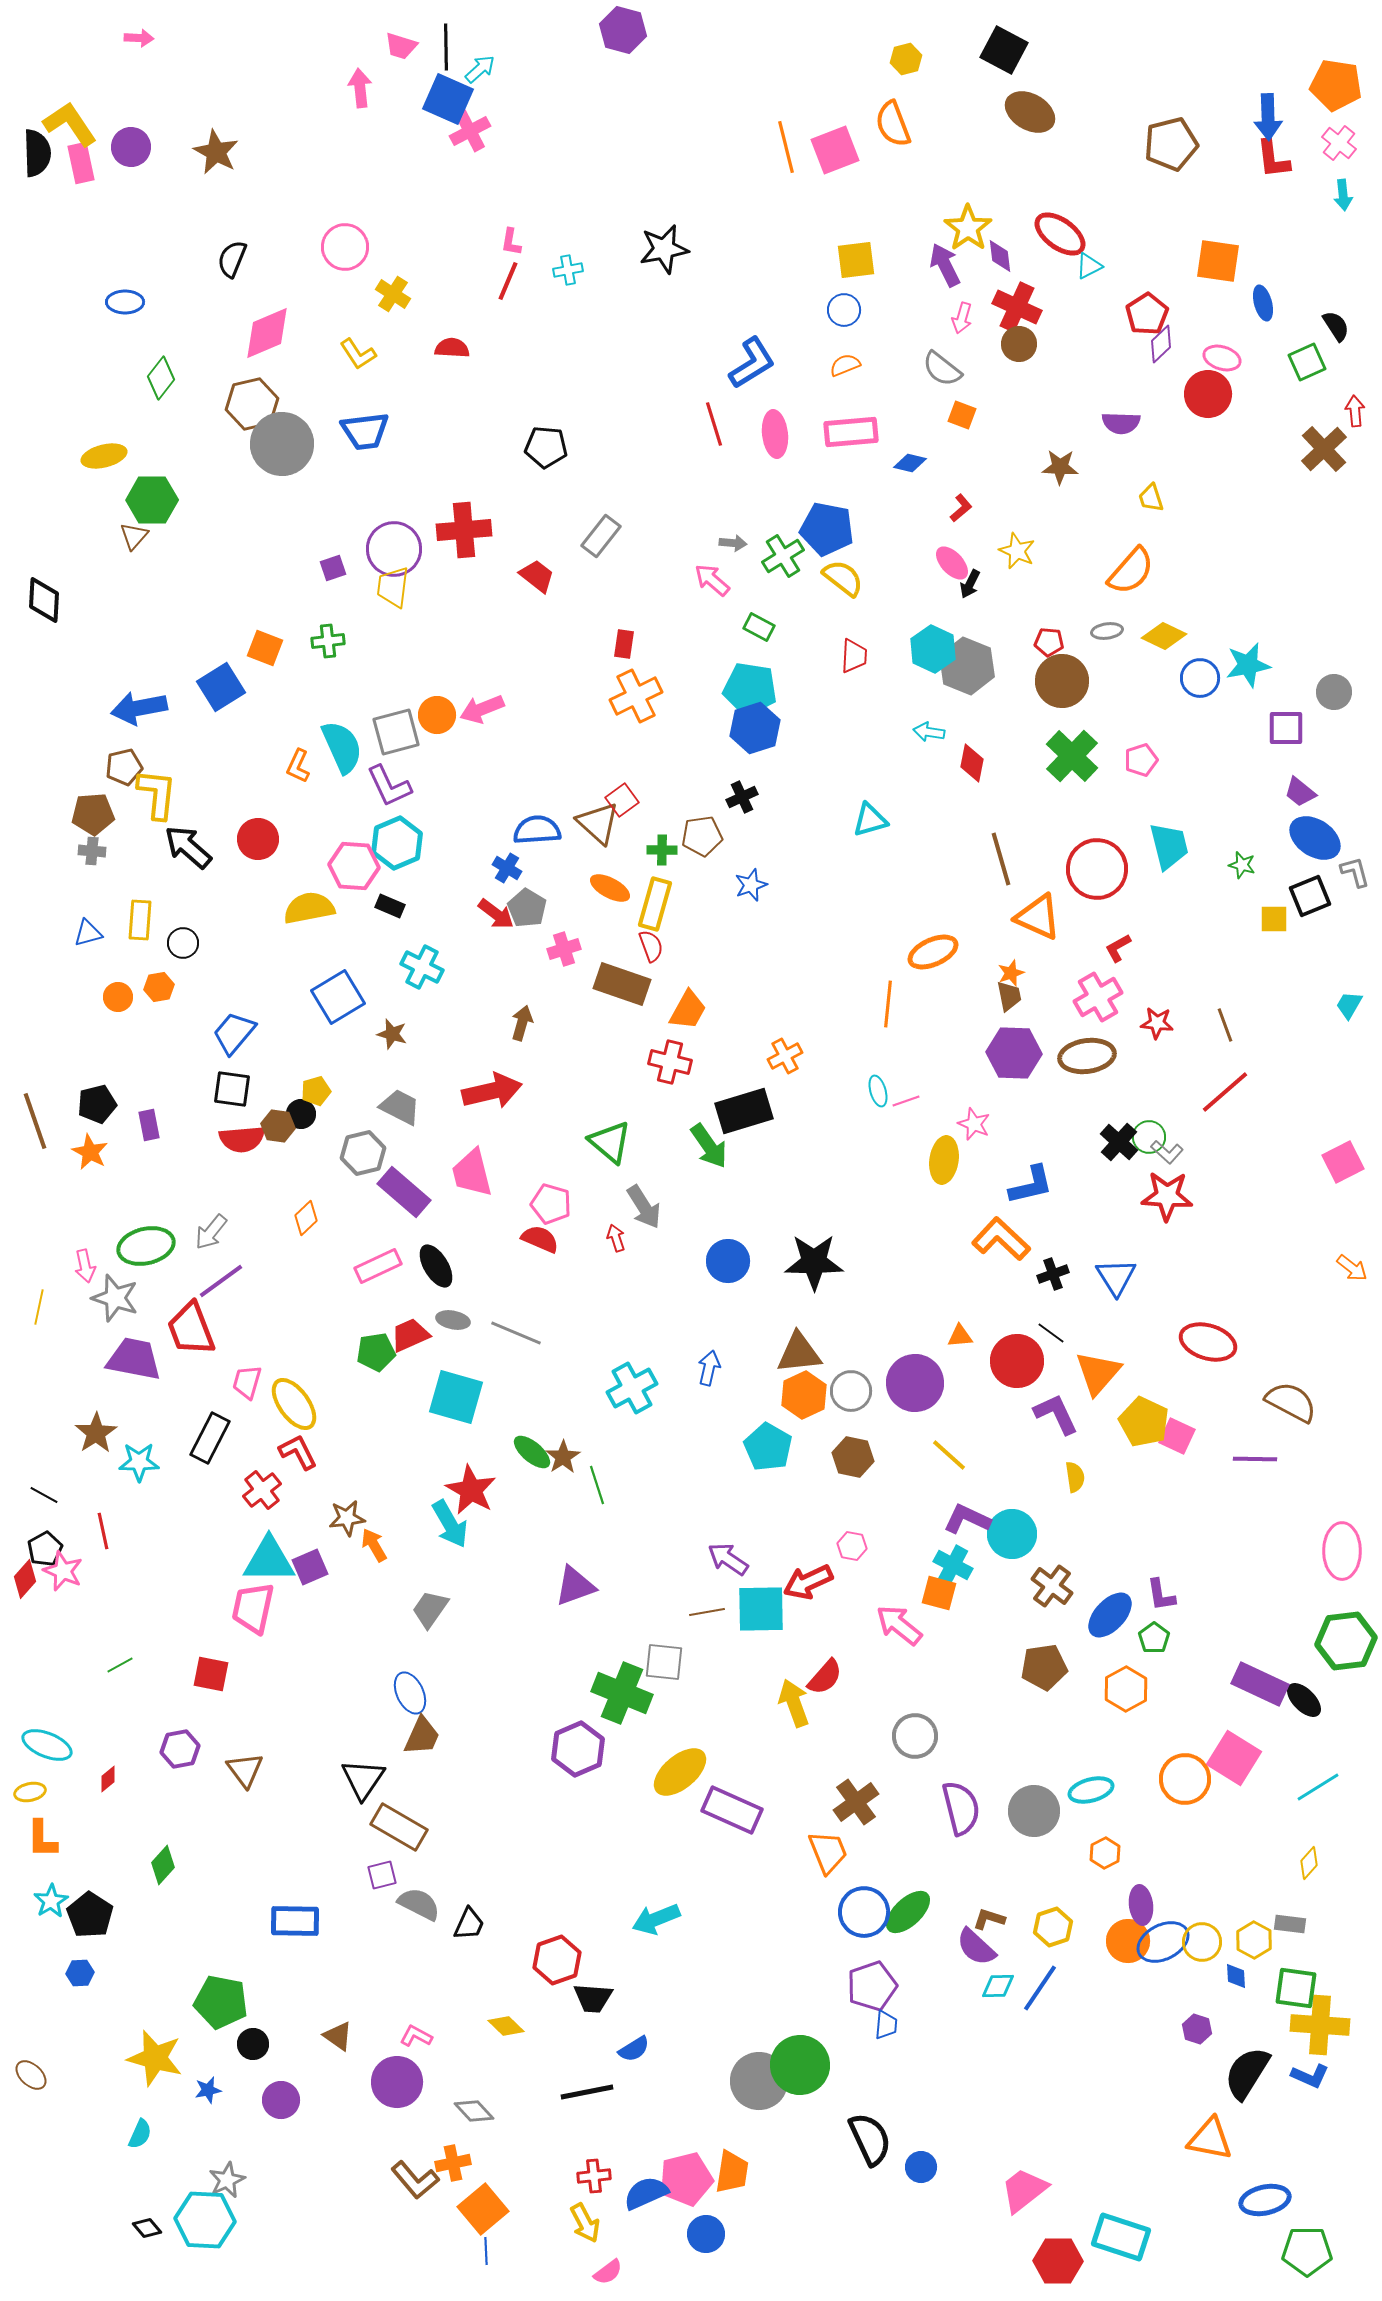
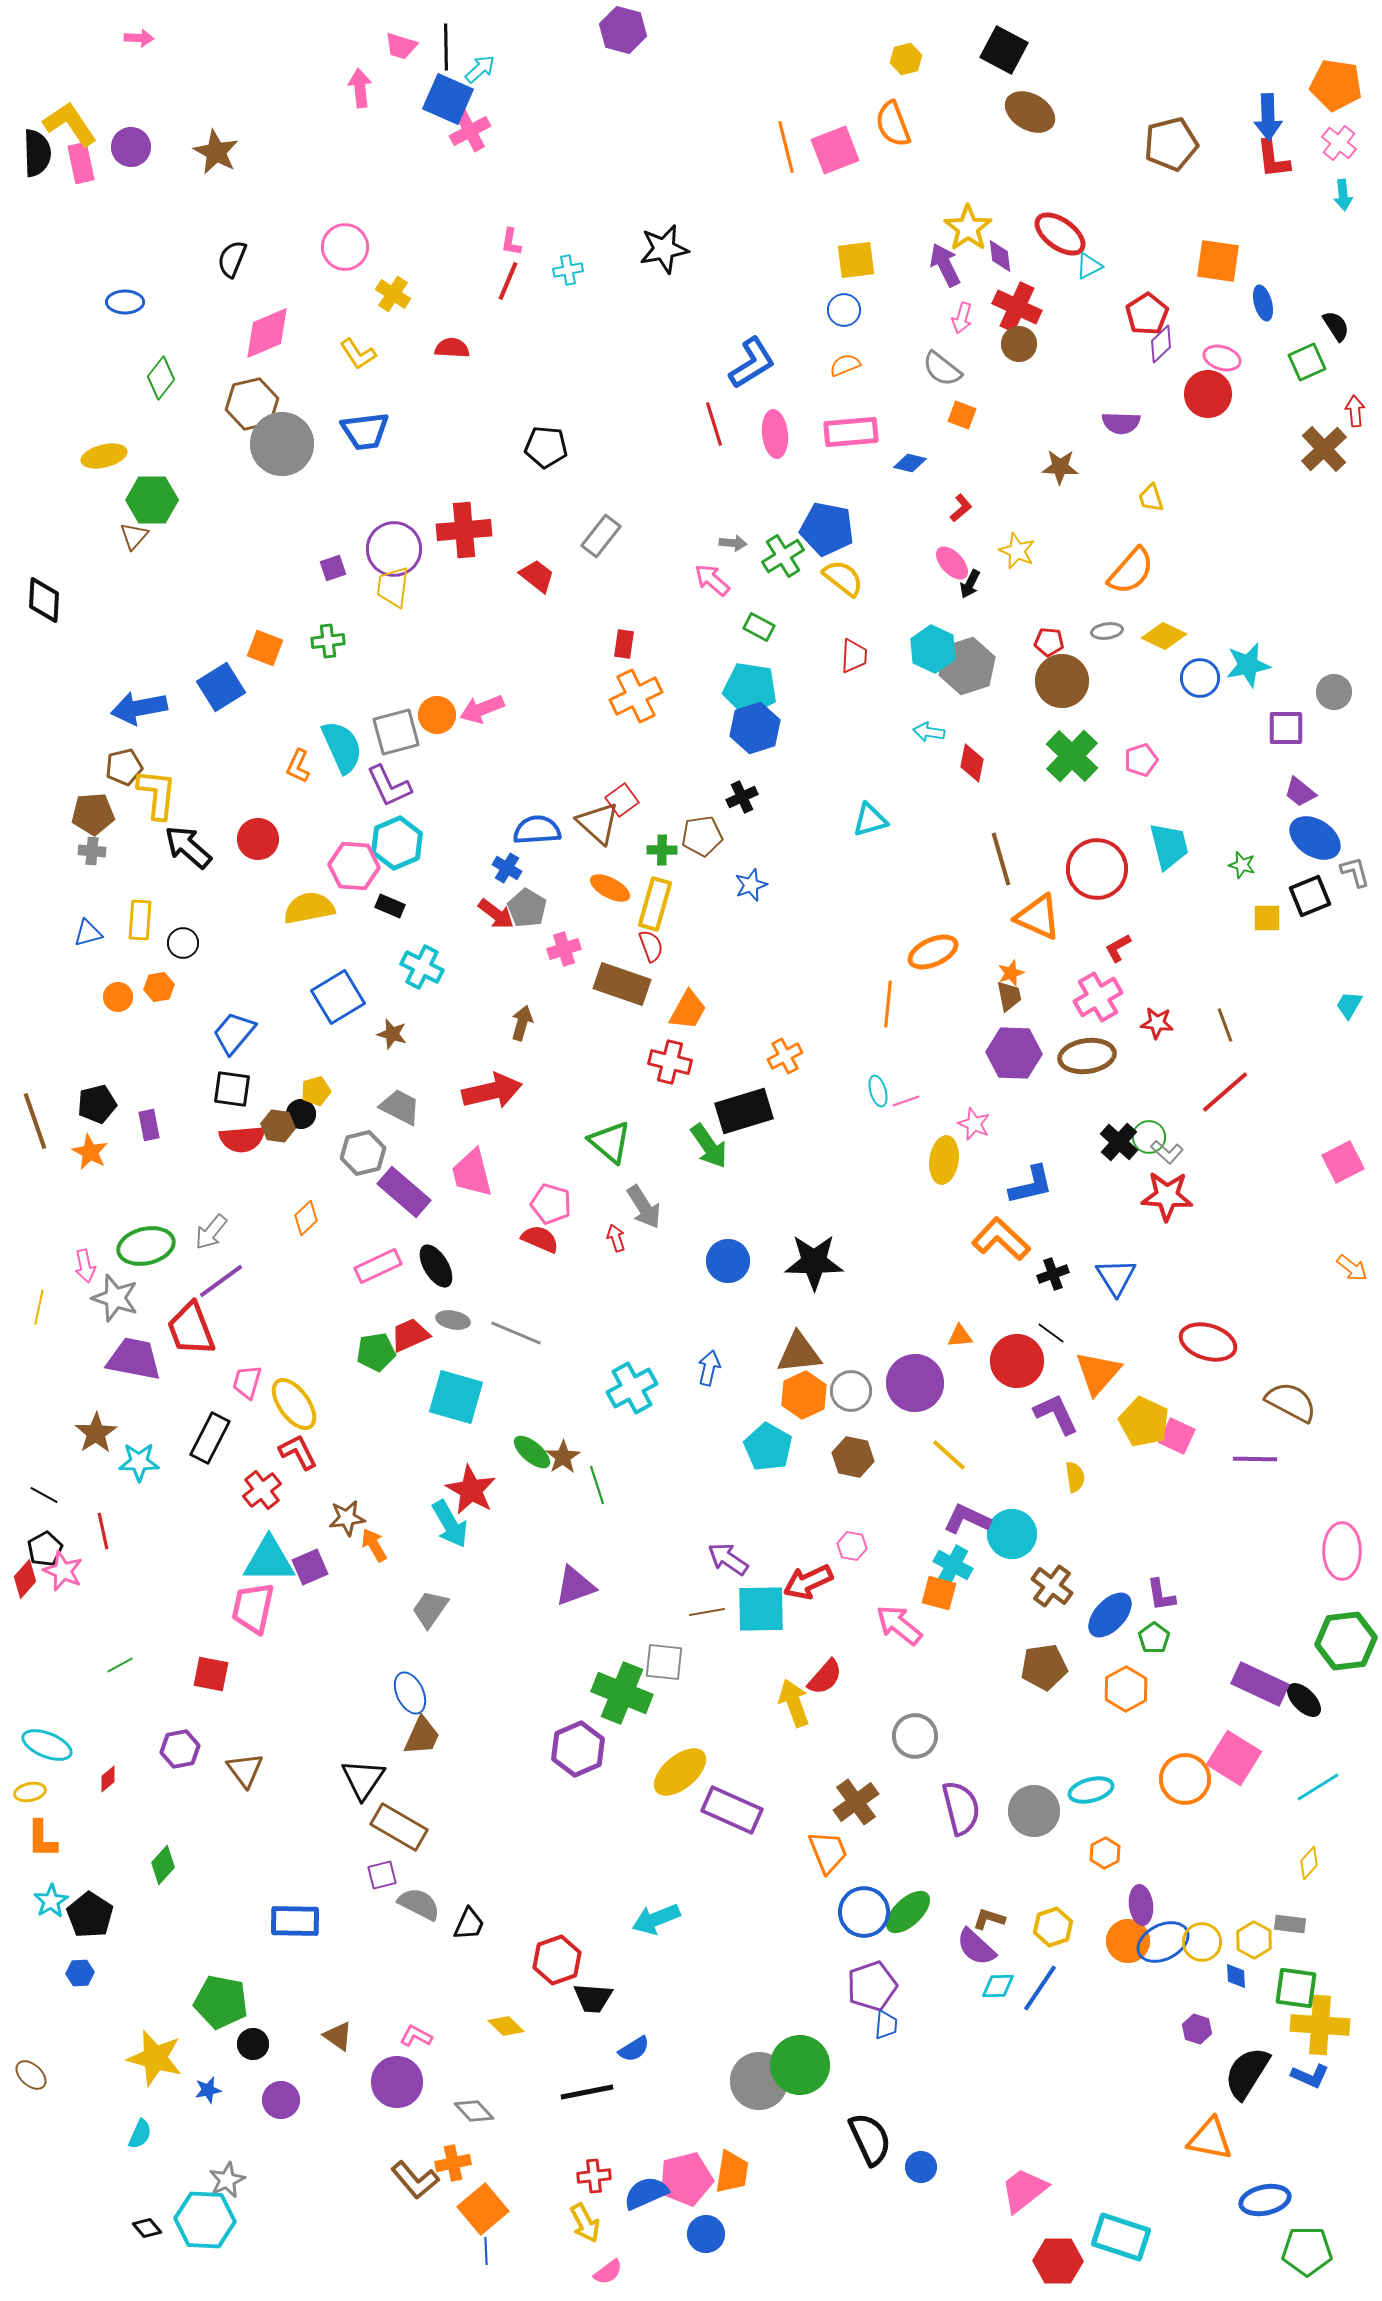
gray hexagon at (967, 666): rotated 20 degrees clockwise
yellow square at (1274, 919): moved 7 px left, 1 px up
